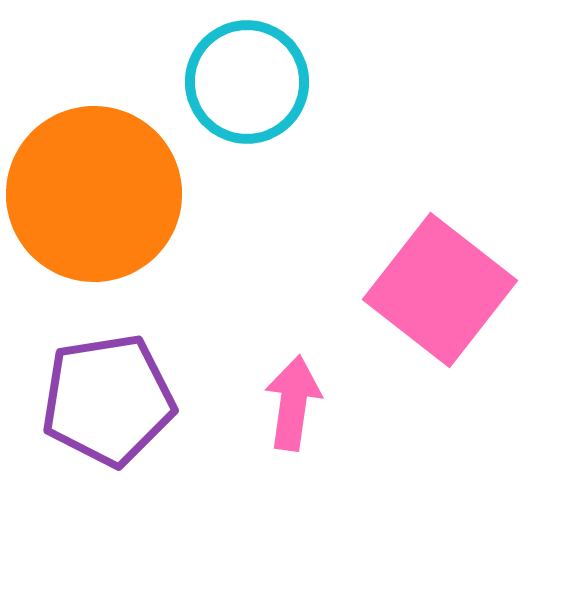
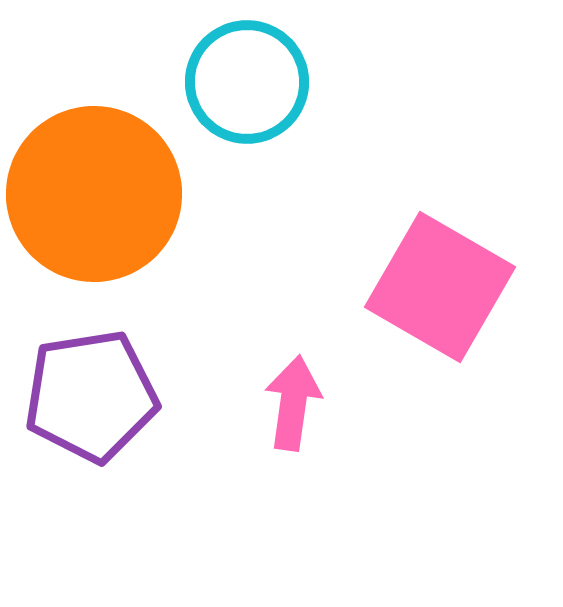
pink square: moved 3 px up; rotated 8 degrees counterclockwise
purple pentagon: moved 17 px left, 4 px up
